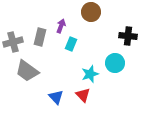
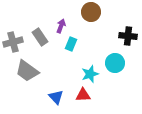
gray rectangle: rotated 48 degrees counterclockwise
red triangle: rotated 49 degrees counterclockwise
